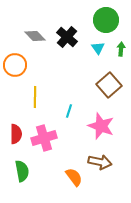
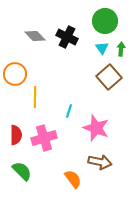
green circle: moved 1 px left, 1 px down
black cross: rotated 15 degrees counterclockwise
cyan triangle: moved 4 px right
orange circle: moved 9 px down
brown square: moved 8 px up
pink star: moved 5 px left, 2 px down
red semicircle: moved 1 px down
green semicircle: rotated 35 degrees counterclockwise
orange semicircle: moved 1 px left, 2 px down
